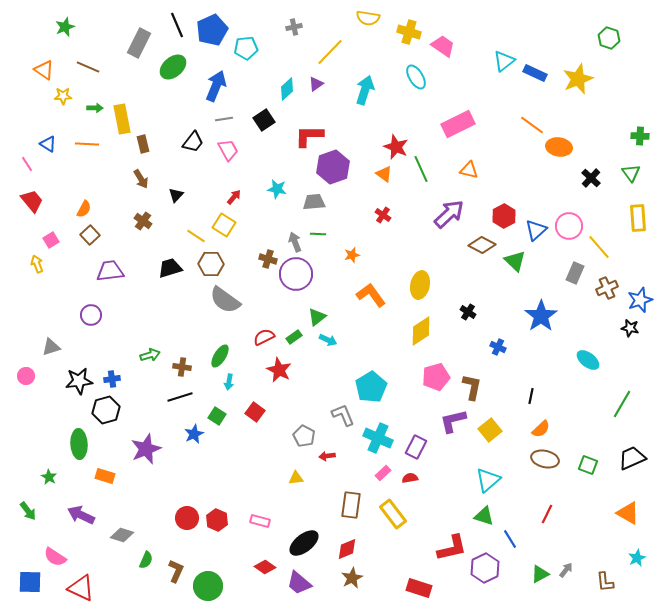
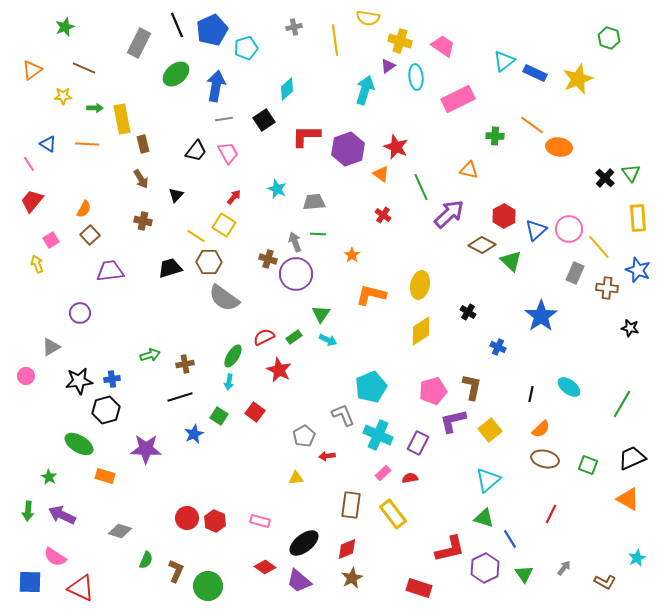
yellow cross at (409, 32): moved 9 px left, 9 px down
cyan pentagon at (246, 48): rotated 10 degrees counterclockwise
yellow line at (330, 52): moved 5 px right, 12 px up; rotated 52 degrees counterclockwise
brown line at (88, 67): moved 4 px left, 1 px down
green ellipse at (173, 67): moved 3 px right, 7 px down
orange triangle at (44, 70): moved 12 px left; rotated 50 degrees clockwise
cyan ellipse at (416, 77): rotated 25 degrees clockwise
purple triangle at (316, 84): moved 72 px right, 18 px up
blue arrow at (216, 86): rotated 12 degrees counterclockwise
pink rectangle at (458, 124): moved 25 px up
red L-shape at (309, 136): moved 3 px left
green cross at (640, 136): moved 145 px left
black trapezoid at (193, 142): moved 3 px right, 9 px down
pink trapezoid at (228, 150): moved 3 px down
pink line at (27, 164): moved 2 px right
purple hexagon at (333, 167): moved 15 px right, 18 px up
green line at (421, 169): moved 18 px down
orange triangle at (384, 174): moved 3 px left
black cross at (591, 178): moved 14 px right
cyan star at (277, 189): rotated 12 degrees clockwise
red trapezoid at (32, 201): rotated 100 degrees counterclockwise
brown cross at (143, 221): rotated 24 degrees counterclockwise
pink circle at (569, 226): moved 3 px down
orange star at (352, 255): rotated 21 degrees counterclockwise
green triangle at (515, 261): moved 4 px left
brown hexagon at (211, 264): moved 2 px left, 2 px up
brown cross at (607, 288): rotated 30 degrees clockwise
orange L-shape at (371, 295): rotated 40 degrees counterclockwise
gray semicircle at (225, 300): moved 1 px left, 2 px up
blue star at (640, 300): moved 2 px left, 30 px up; rotated 30 degrees counterclockwise
purple circle at (91, 315): moved 11 px left, 2 px up
green triangle at (317, 317): moved 4 px right, 3 px up; rotated 18 degrees counterclockwise
gray triangle at (51, 347): rotated 12 degrees counterclockwise
green ellipse at (220, 356): moved 13 px right
cyan ellipse at (588, 360): moved 19 px left, 27 px down
brown cross at (182, 367): moved 3 px right, 3 px up; rotated 18 degrees counterclockwise
pink pentagon at (436, 377): moved 3 px left, 14 px down
cyan pentagon at (371, 387): rotated 8 degrees clockwise
black line at (531, 396): moved 2 px up
green square at (217, 416): moved 2 px right
gray pentagon at (304, 436): rotated 15 degrees clockwise
cyan cross at (378, 438): moved 3 px up
green ellipse at (79, 444): rotated 56 degrees counterclockwise
purple rectangle at (416, 447): moved 2 px right, 4 px up
purple star at (146, 449): rotated 24 degrees clockwise
green arrow at (28, 511): rotated 42 degrees clockwise
orange triangle at (628, 513): moved 14 px up
red line at (547, 514): moved 4 px right
purple arrow at (81, 515): moved 19 px left
green triangle at (484, 516): moved 2 px down
red hexagon at (217, 520): moved 2 px left, 1 px down
gray diamond at (122, 535): moved 2 px left, 4 px up
red L-shape at (452, 548): moved 2 px left, 1 px down
gray arrow at (566, 570): moved 2 px left, 2 px up
green triangle at (540, 574): moved 16 px left; rotated 36 degrees counterclockwise
brown L-shape at (605, 582): rotated 55 degrees counterclockwise
purple trapezoid at (299, 583): moved 2 px up
